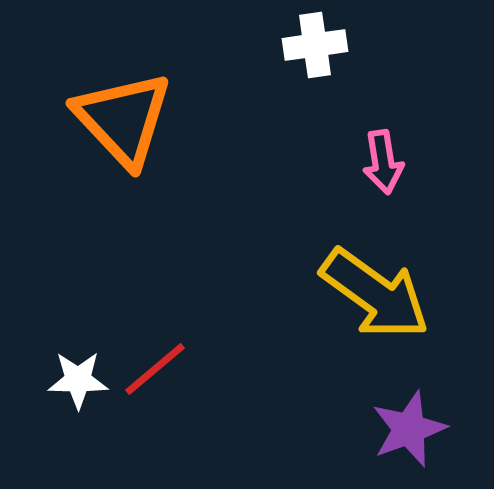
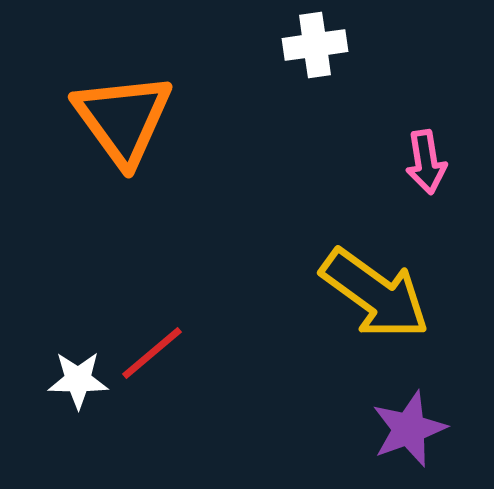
orange triangle: rotated 7 degrees clockwise
pink arrow: moved 43 px right
red line: moved 3 px left, 16 px up
